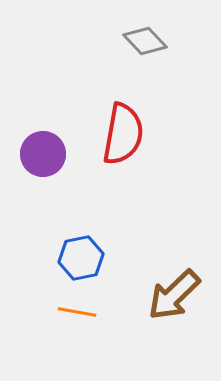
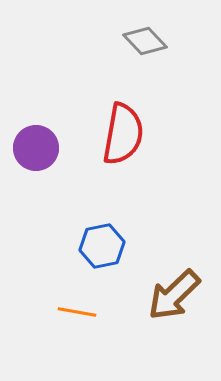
purple circle: moved 7 px left, 6 px up
blue hexagon: moved 21 px right, 12 px up
